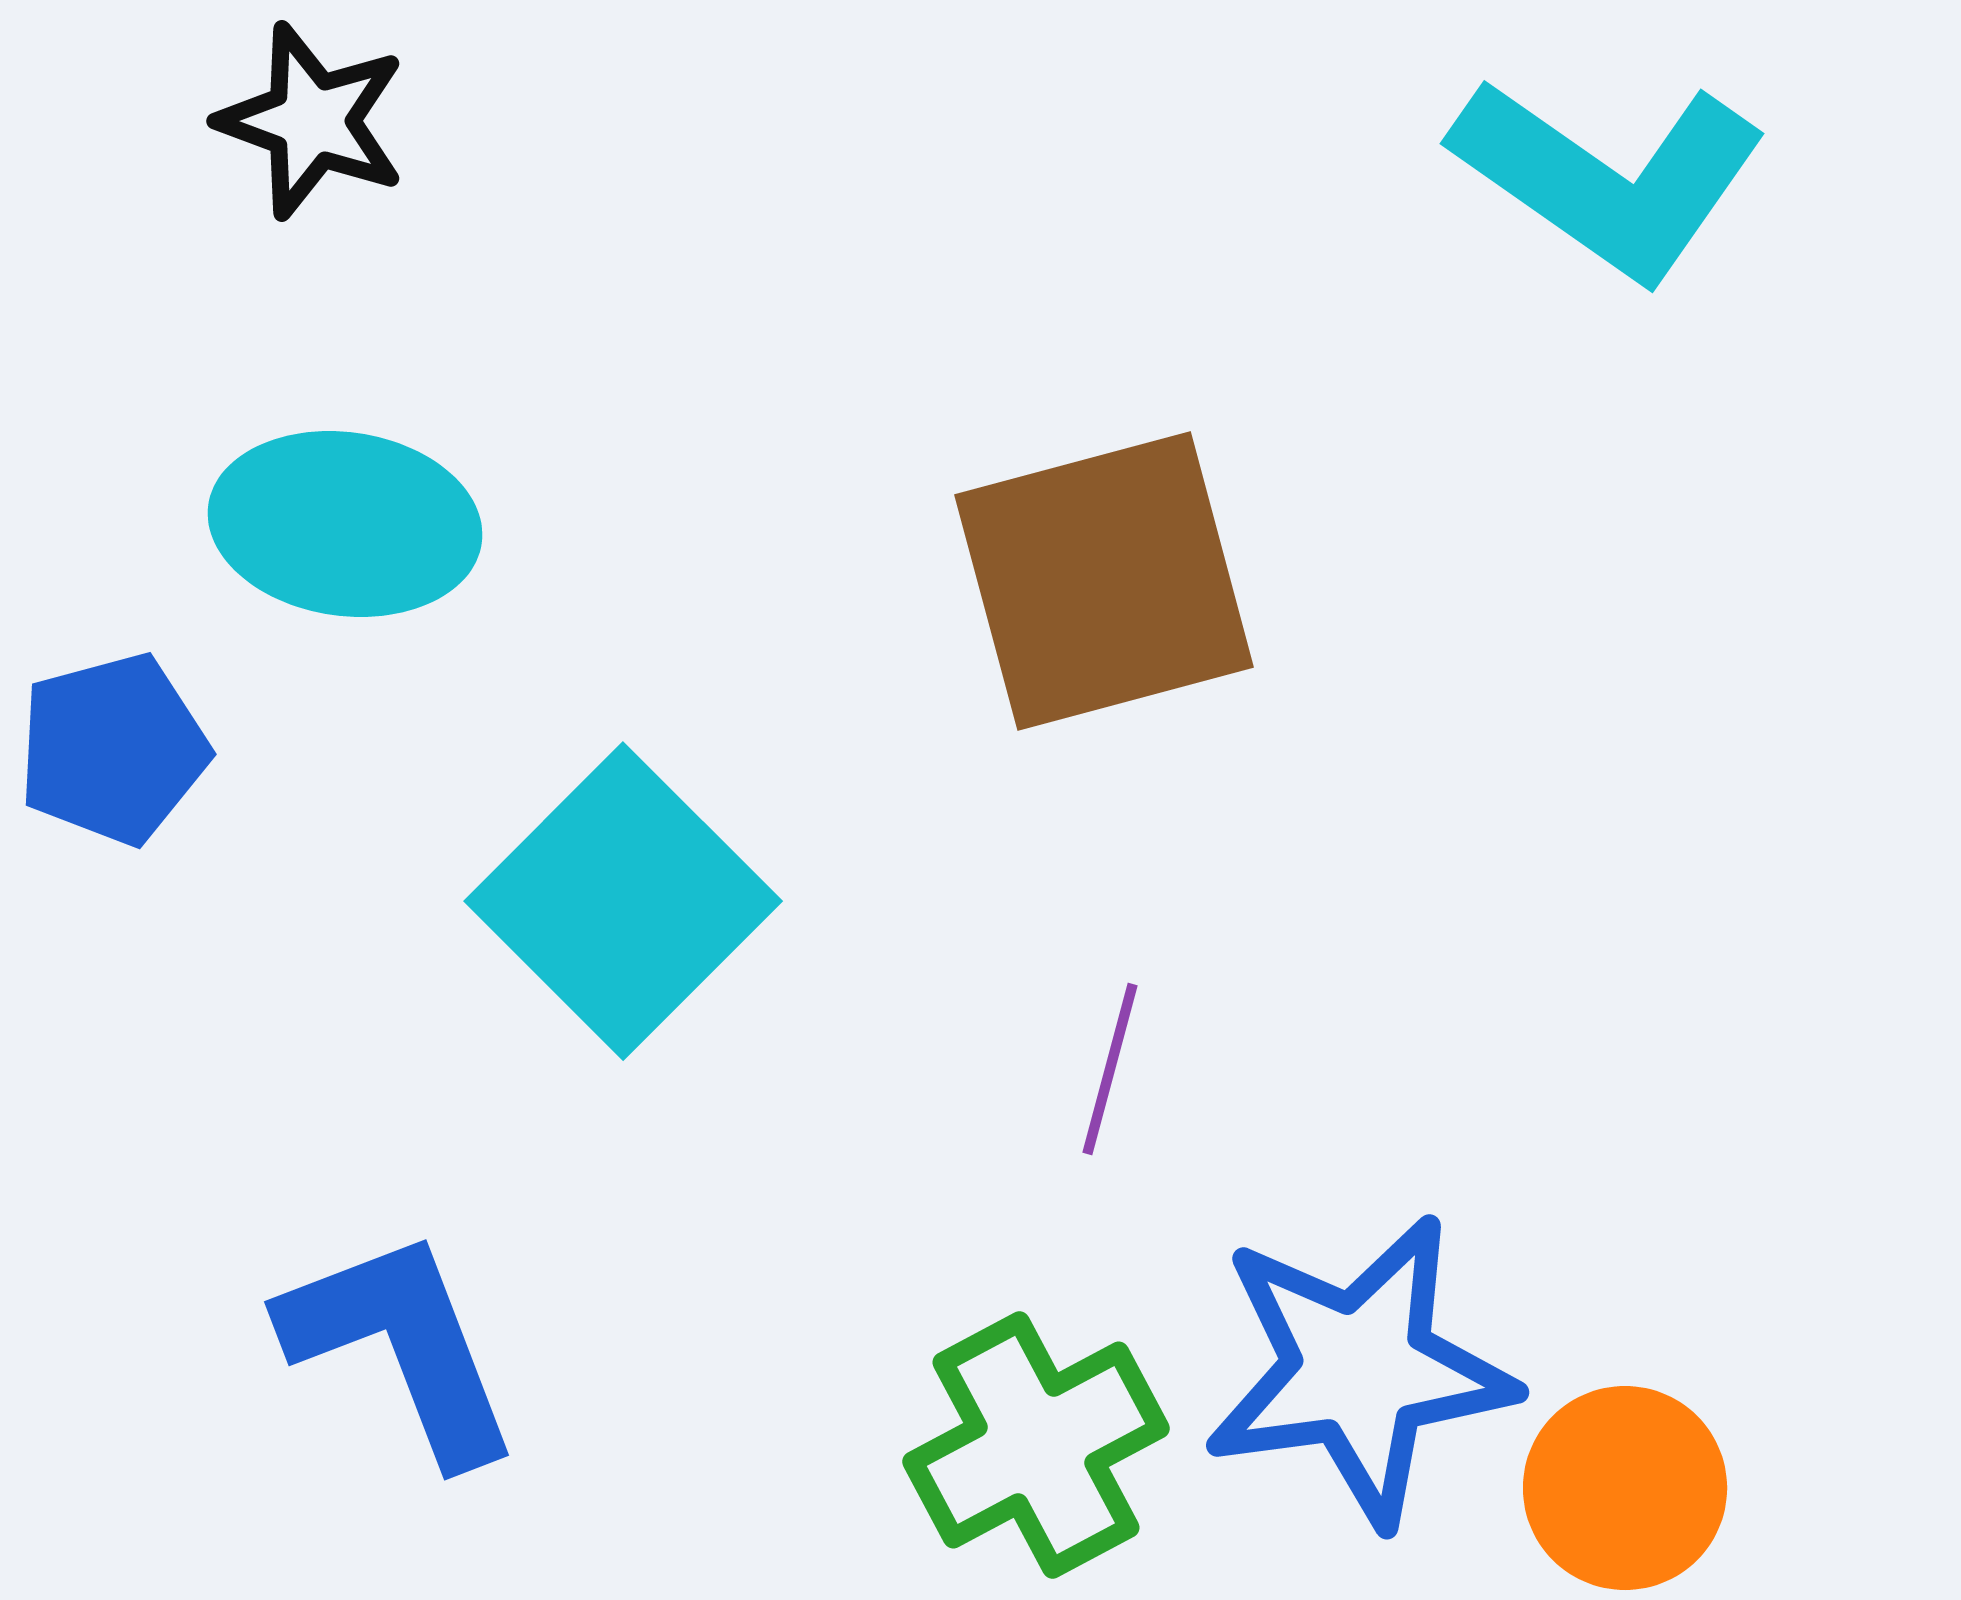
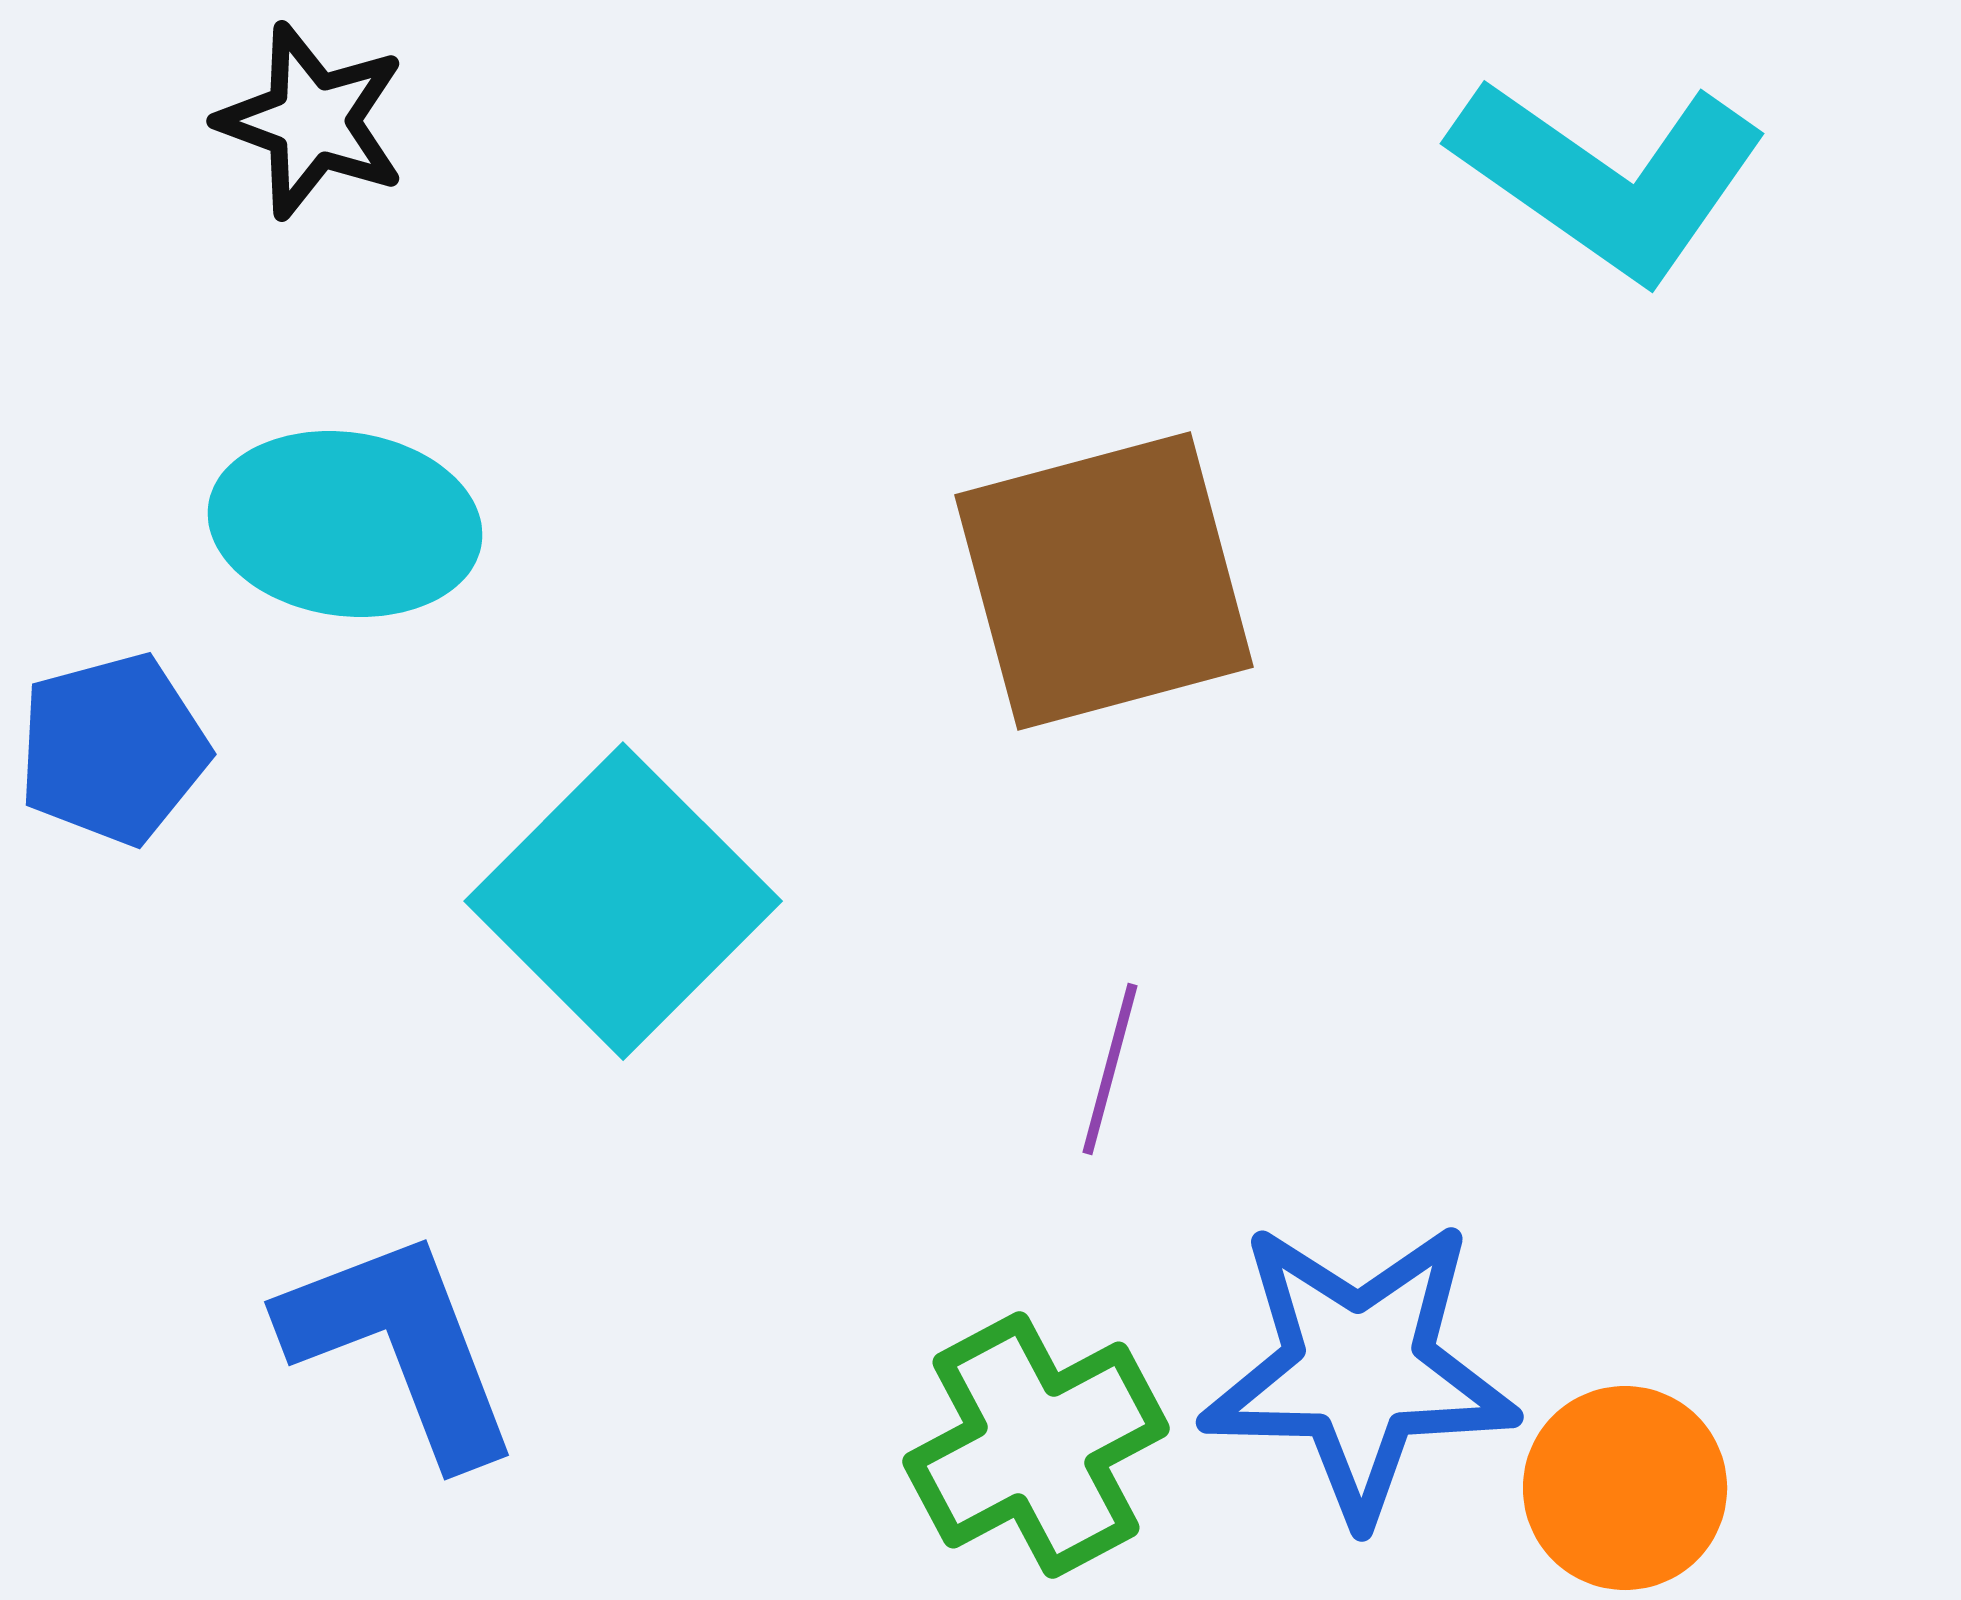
blue star: rotated 9 degrees clockwise
